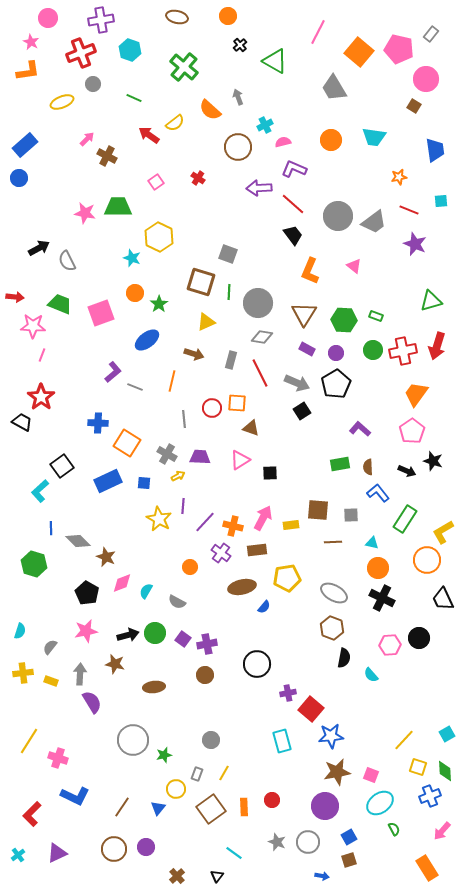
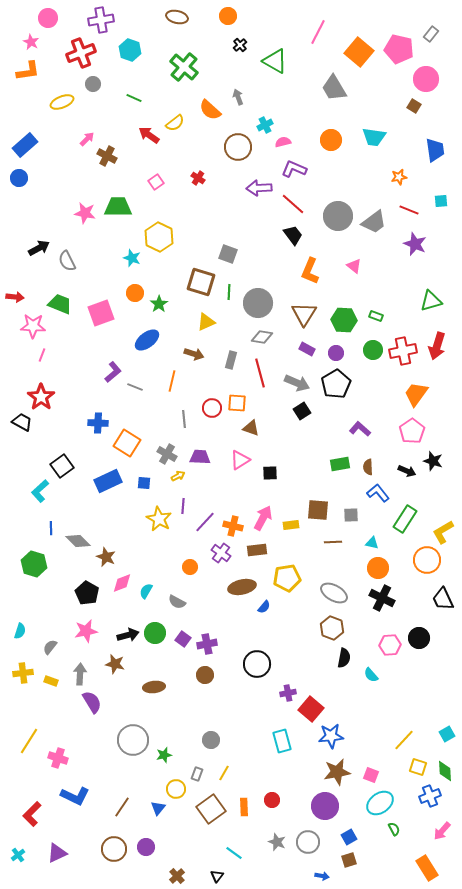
red line at (260, 373): rotated 12 degrees clockwise
